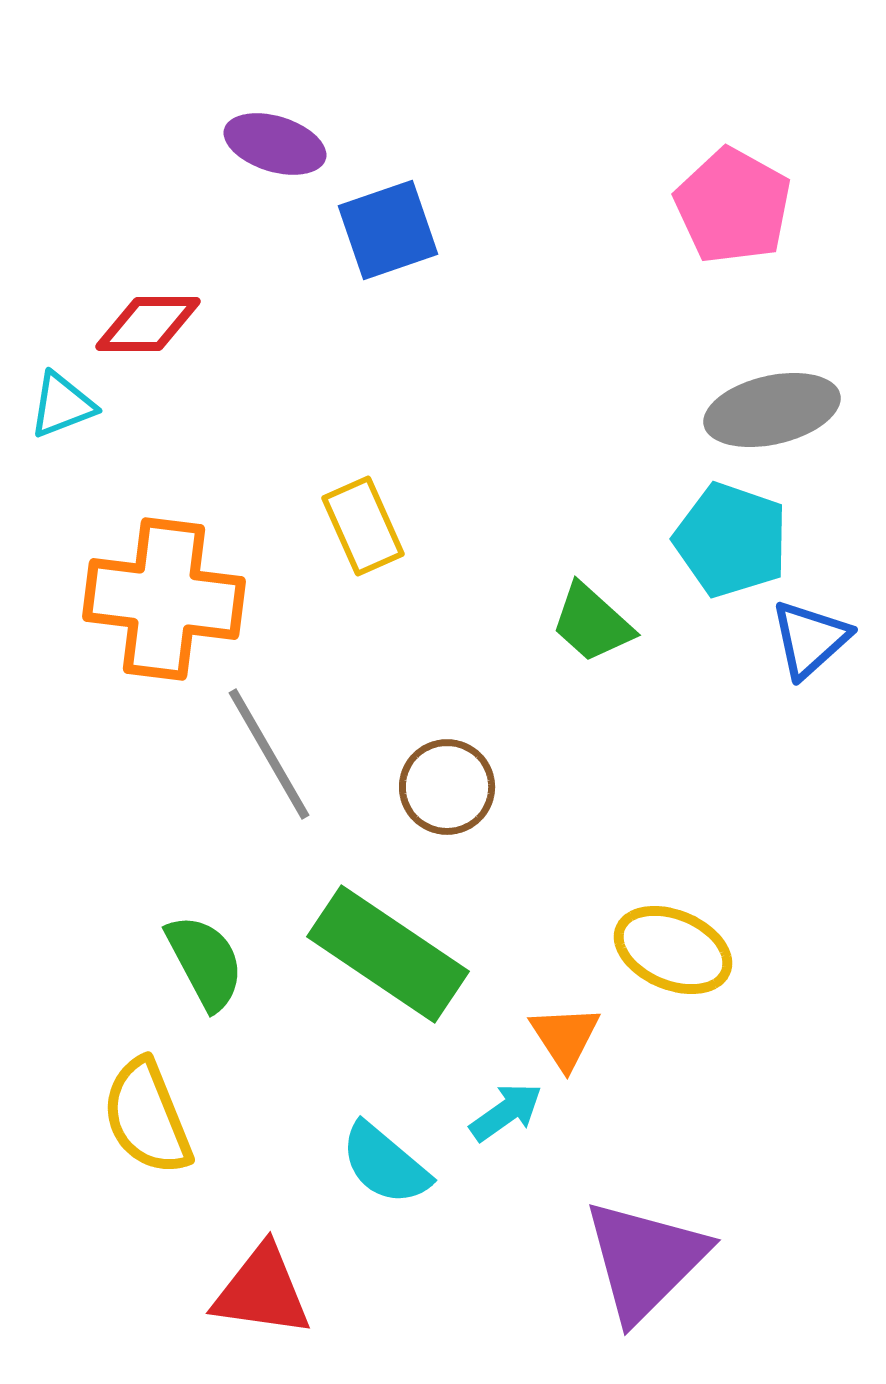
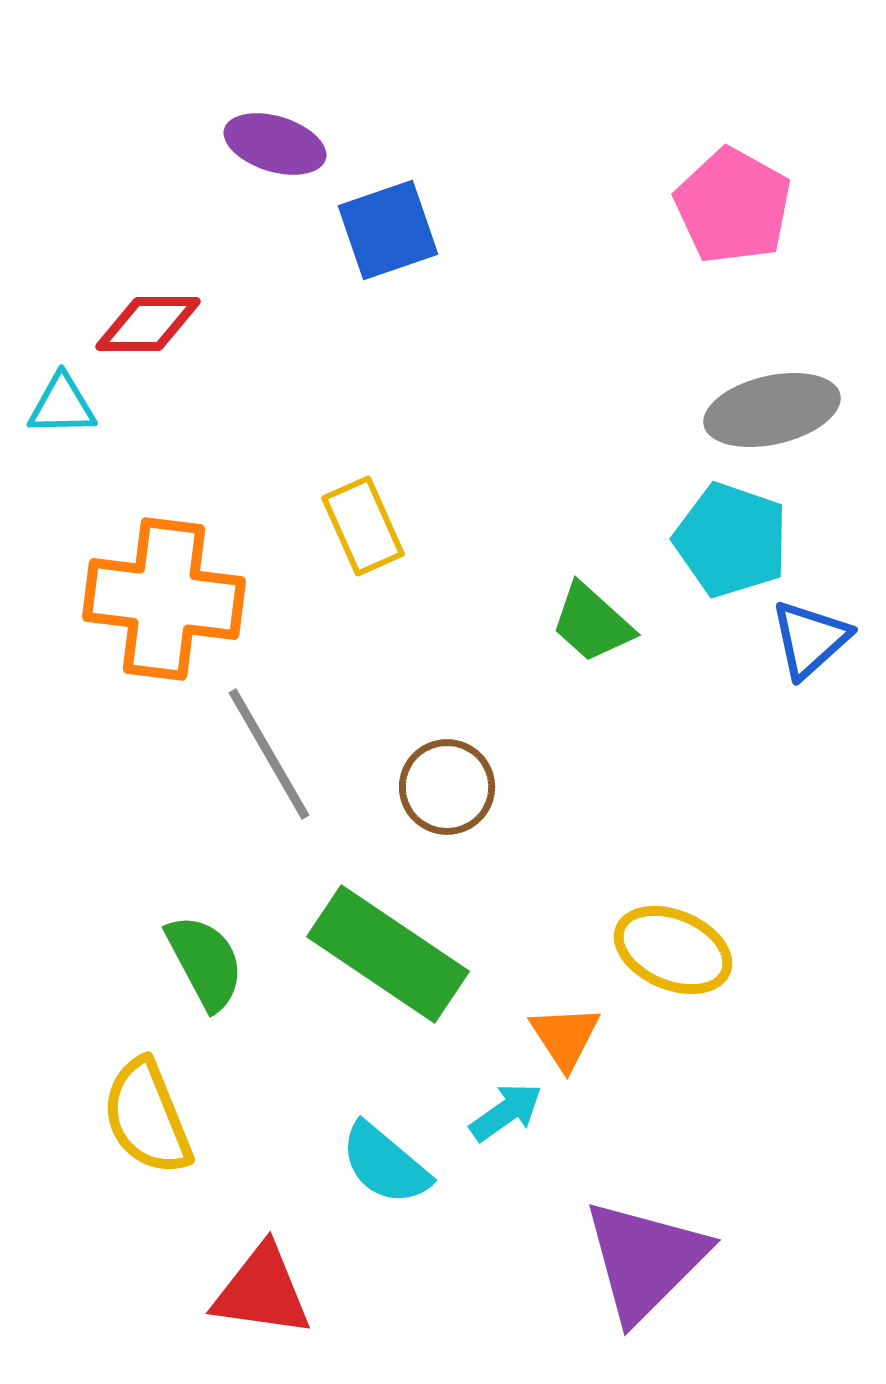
cyan triangle: rotated 20 degrees clockwise
